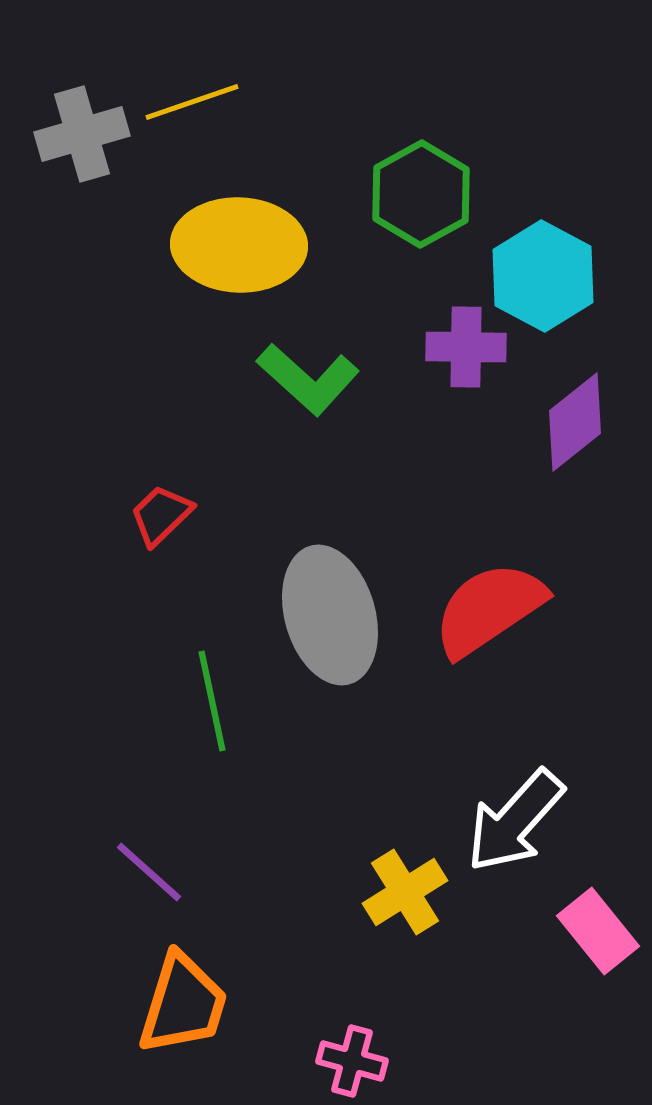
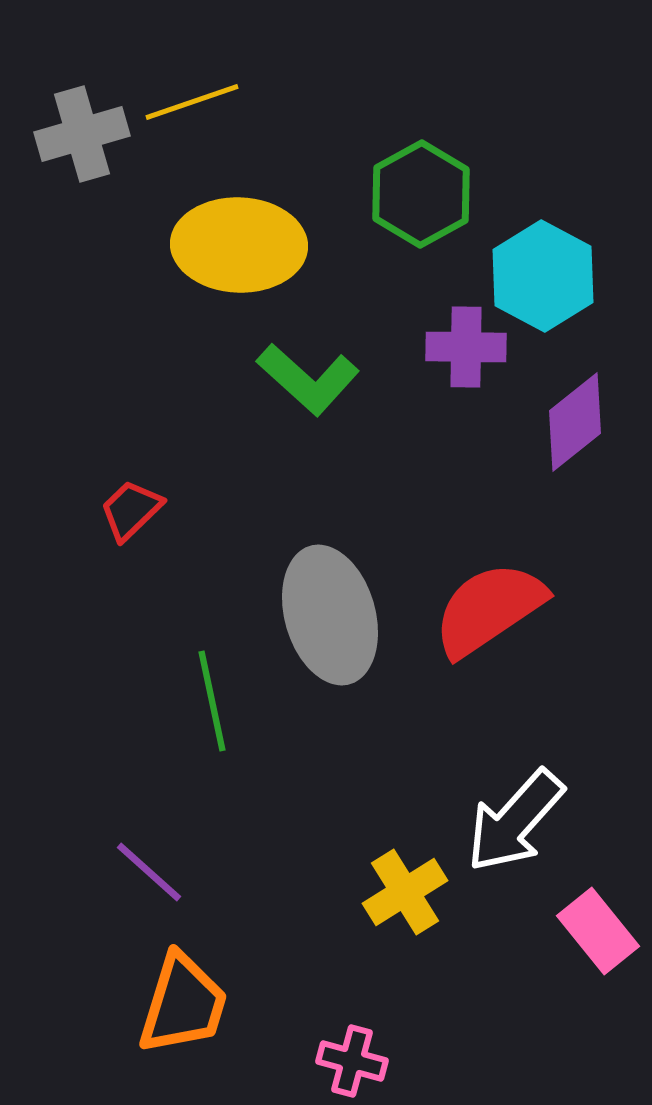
red trapezoid: moved 30 px left, 5 px up
